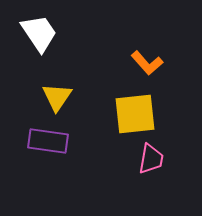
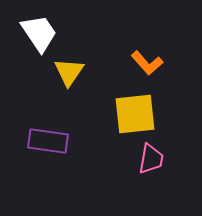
yellow triangle: moved 12 px right, 25 px up
